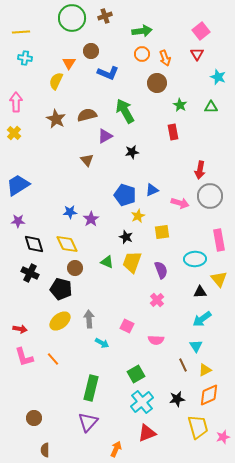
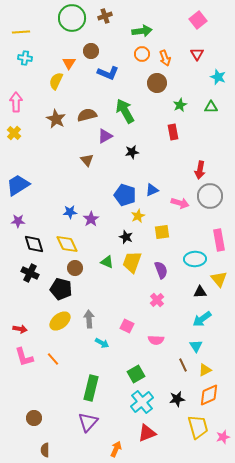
pink square at (201, 31): moved 3 px left, 11 px up
green star at (180, 105): rotated 16 degrees clockwise
